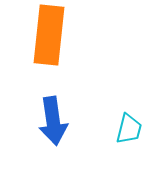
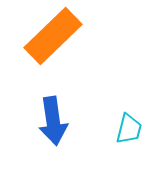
orange rectangle: moved 4 px right, 1 px down; rotated 40 degrees clockwise
